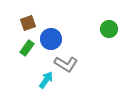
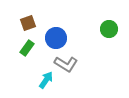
blue circle: moved 5 px right, 1 px up
